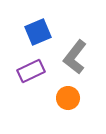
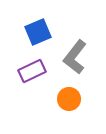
purple rectangle: moved 1 px right
orange circle: moved 1 px right, 1 px down
